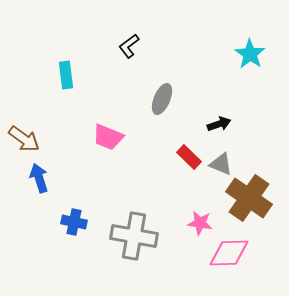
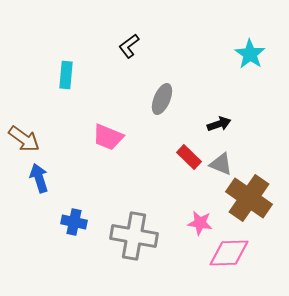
cyan rectangle: rotated 12 degrees clockwise
